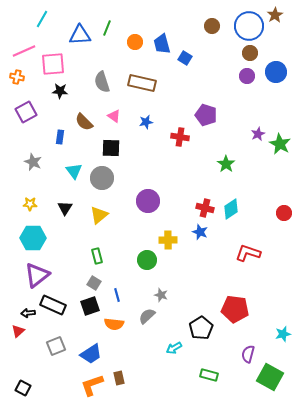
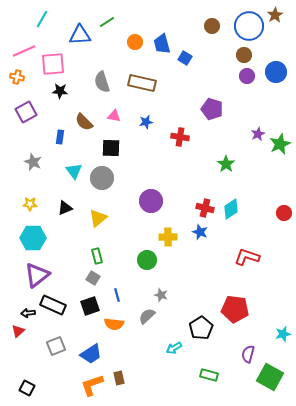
green line at (107, 28): moved 6 px up; rotated 35 degrees clockwise
brown circle at (250, 53): moved 6 px left, 2 px down
purple pentagon at (206, 115): moved 6 px right, 6 px up
pink triangle at (114, 116): rotated 24 degrees counterclockwise
green star at (280, 144): rotated 20 degrees clockwise
purple circle at (148, 201): moved 3 px right
black triangle at (65, 208): rotated 35 degrees clockwise
yellow triangle at (99, 215): moved 1 px left, 3 px down
yellow cross at (168, 240): moved 3 px up
red L-shape at (248, 253): moved 1 px left, 4 px down
gray square at (94, 283): moved 1 px left, 5 px up
black square at (23, 388): moved 4 px right
